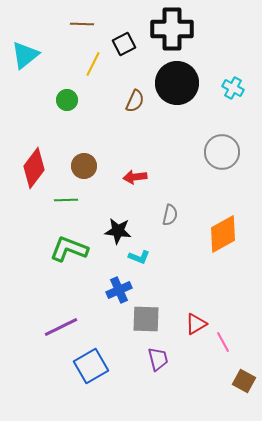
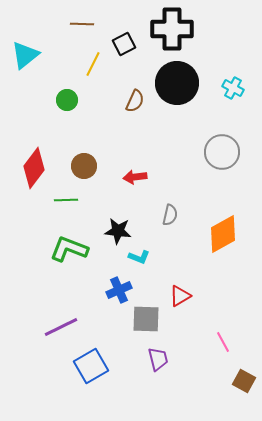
red triangle: moved 16 px left, 28 px up
